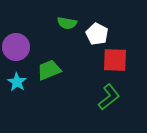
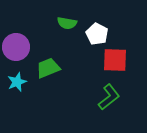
green trapezoid: moved 1 px left, 2 px up
cyan star: rotated 18 degrees clockwise
